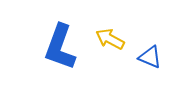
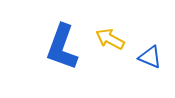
blue L-shape: moved 2 px right
